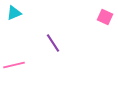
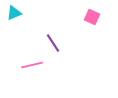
pink square: moved 13 px left
pink line: moved 18 px right
